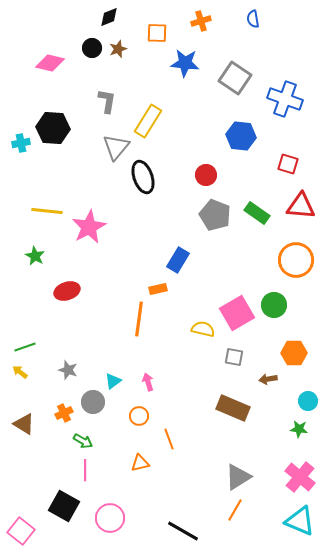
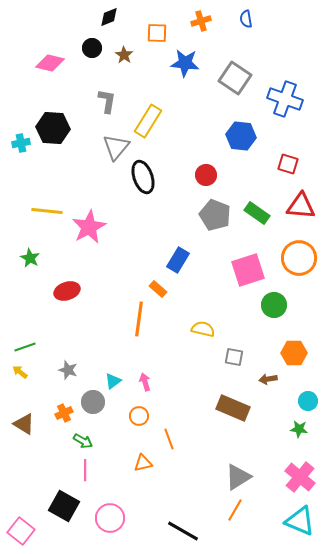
blue semicircle at (253, 19): moved 7 px left
brown star at (118, 49): moved 6 px right, 6 px down; rotated 18 degrees counterclockwise
green star at (35, 256): moved 5 px left, 2 px down
orange circle at (296, 260): moved 3 px right, 2 px up
orange rectangle at (158, 289): rotated 54 degrees clockwise
pink square at (237, 313): moved 11 px right, 43 px up; rotated 12 degrees clockwise
pink arrow at (148, 382): moved 3 px left
orange triangle at (140, 463): moved 3 px right
